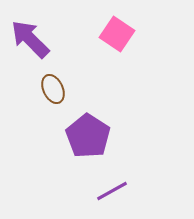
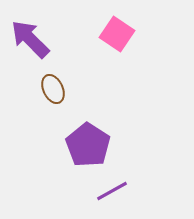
purple pentagon: moved 9 px down
